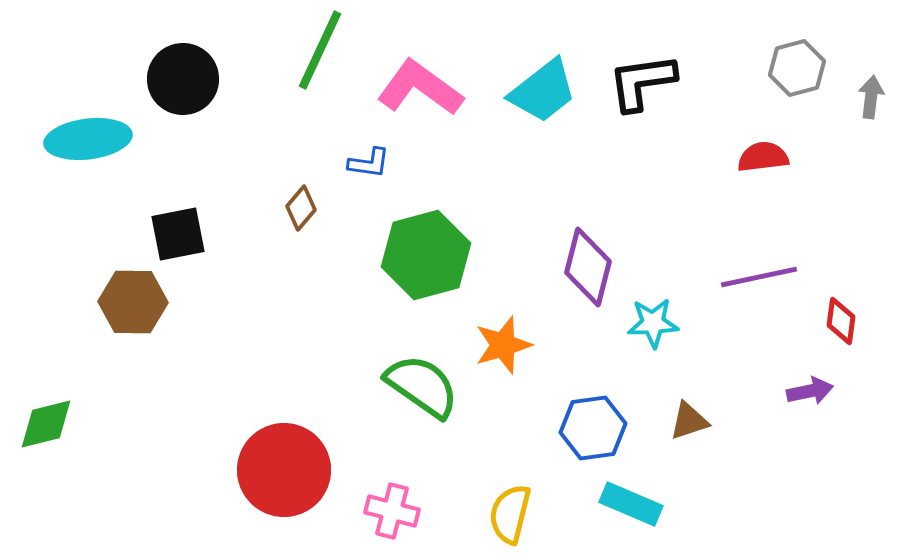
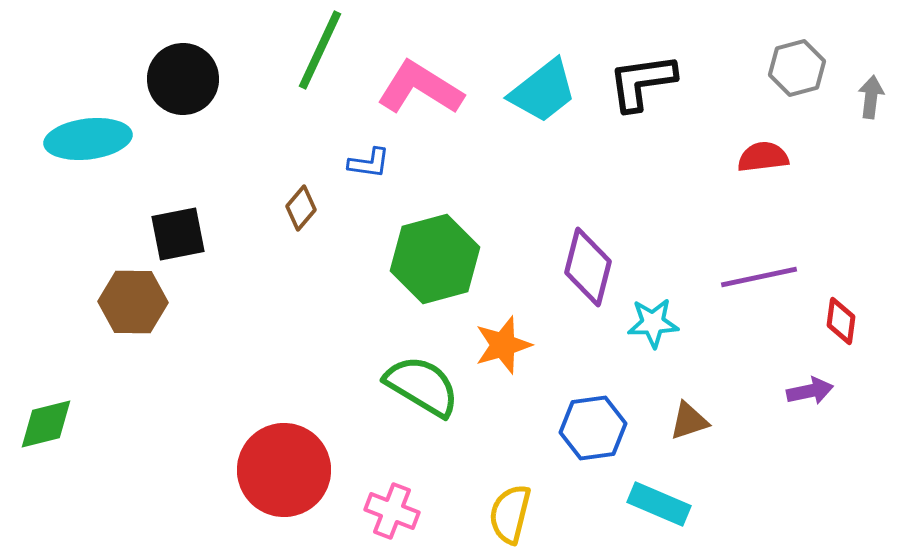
pink L-shape: rotated 4 degrees counterclockwise
green hexagon: moved 9 px right, 4 px down
green semicircle: rotated 4 degrees counterclockwise
cyan rectangle: moved 28 px right
pink cross: rotated 6 degrees clockwise
